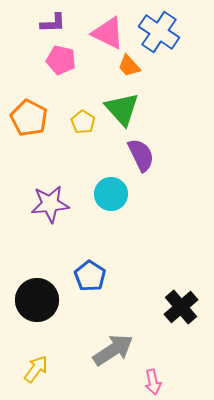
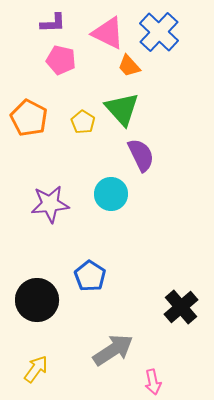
blue cross: rotated 9 degrees clockwise
